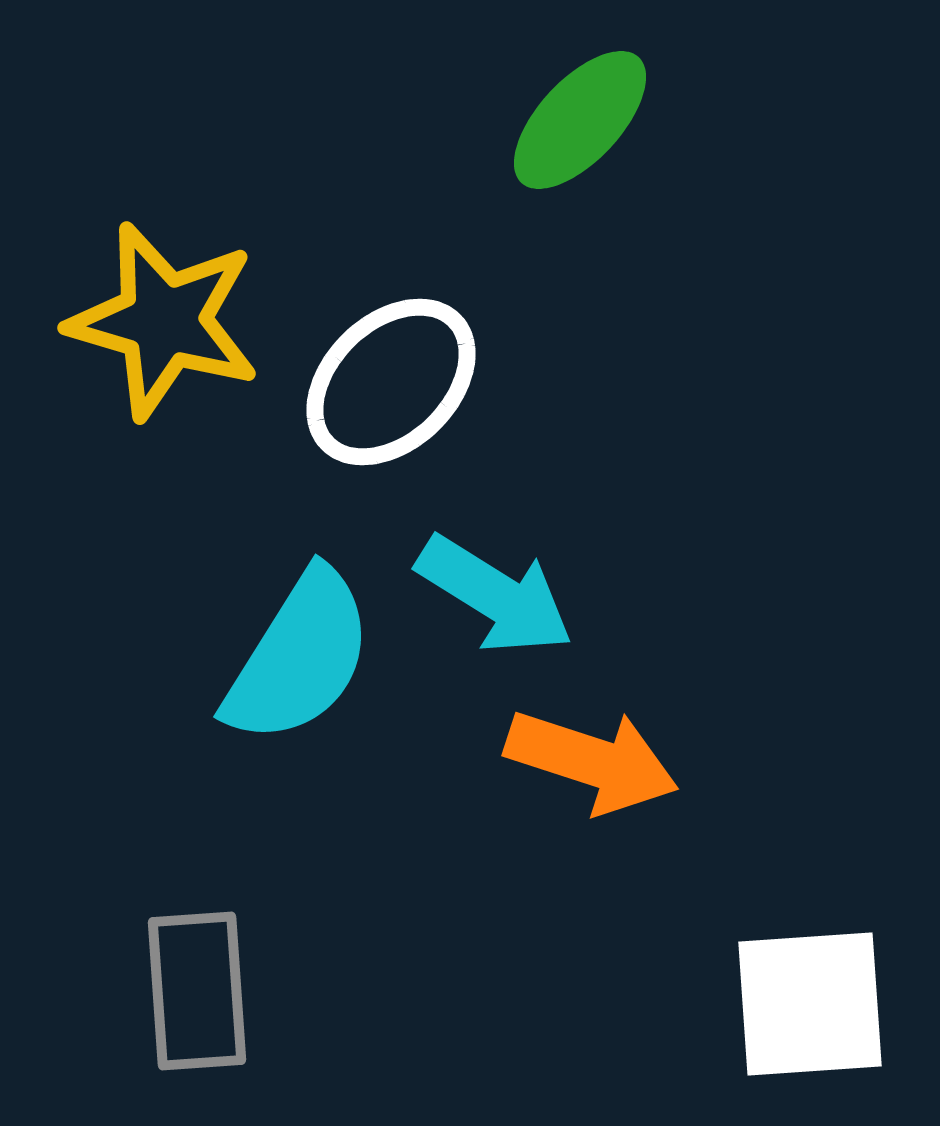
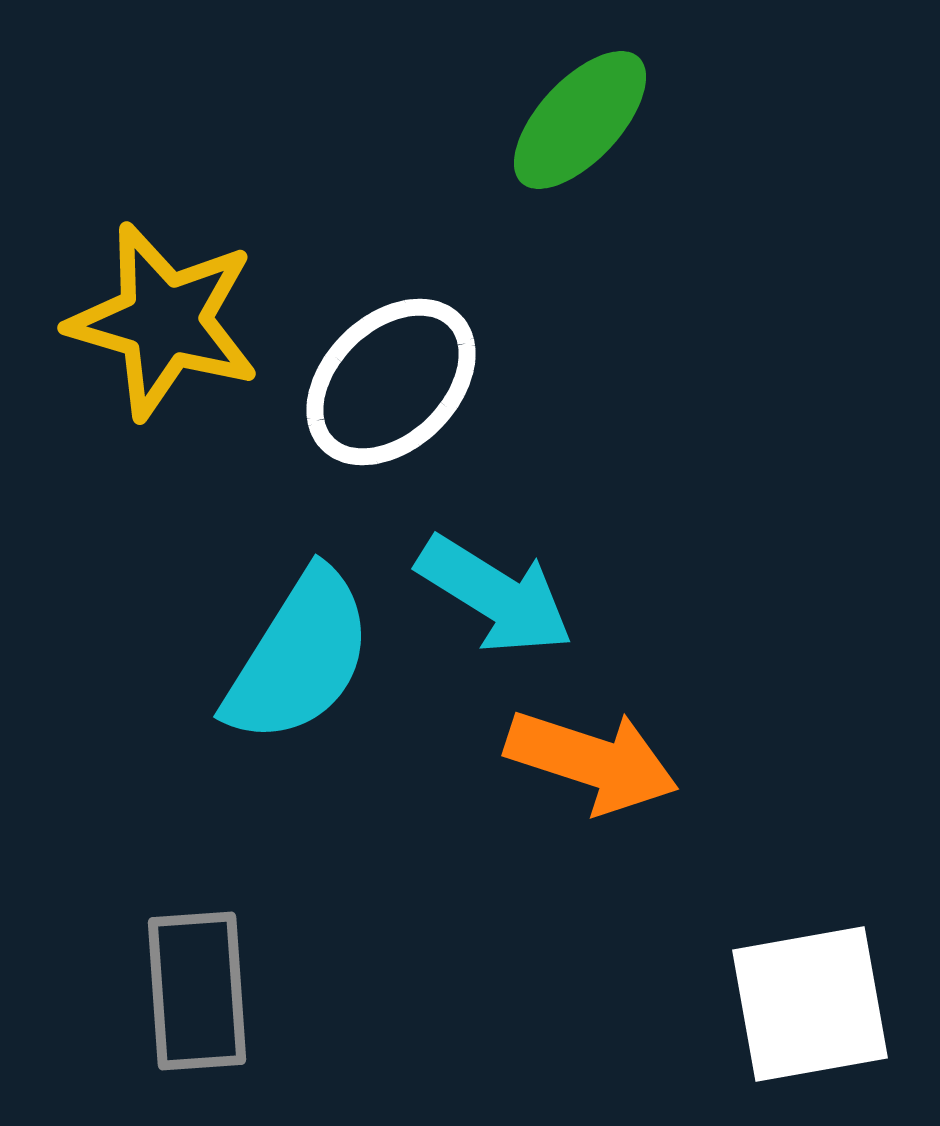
white square: rotated 6 degrees counterclockwise
